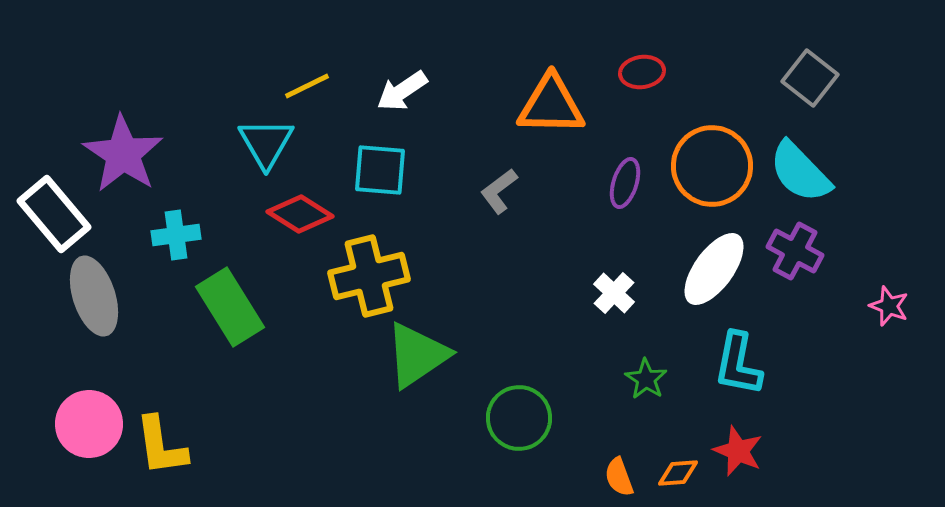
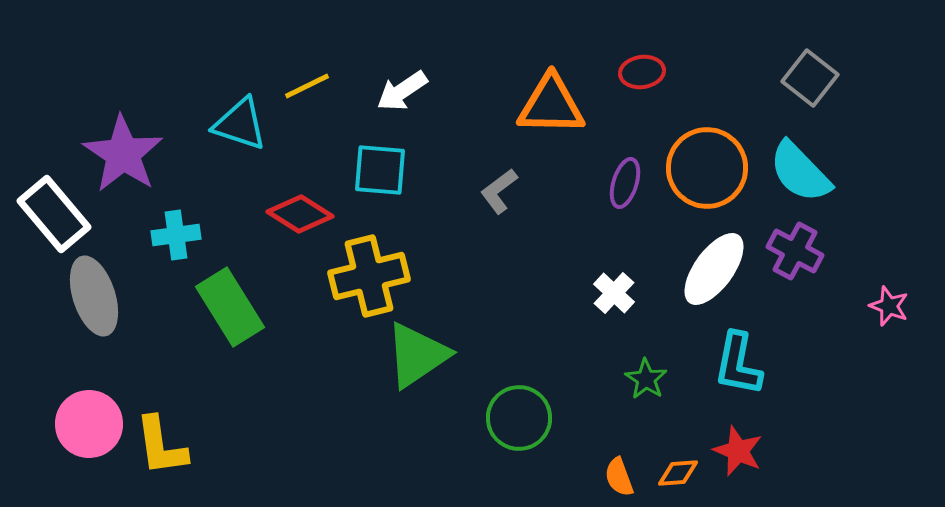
cyan triangle: moved 26 px left, 19 px up; rotated 42 degrees counterclockwise
orange circle: moved 5 px left, 2 px down
